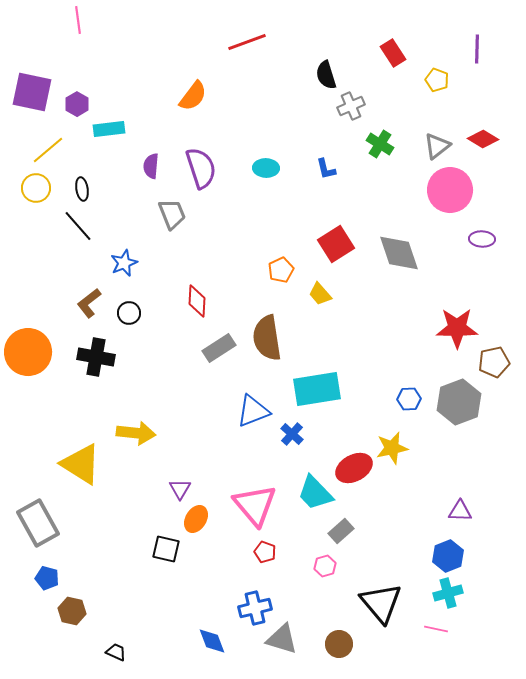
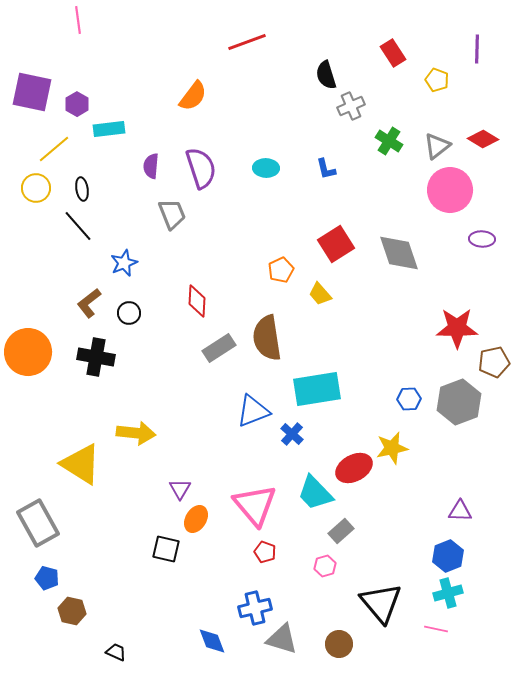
green cross at (380, 144): moved 9 px right, 3 px up
yellow line at (48, 150): moved 6 px right, 1 px up
